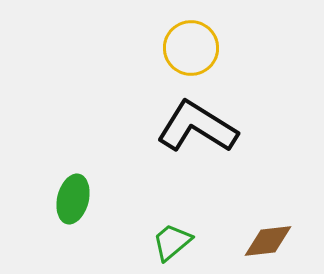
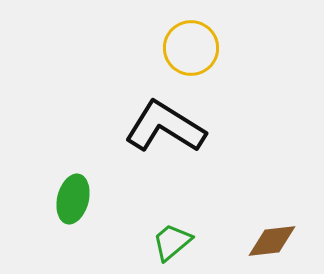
black L-shape: moved 32 px left
brown diamond: moved 4 px right
